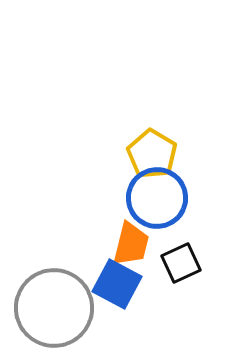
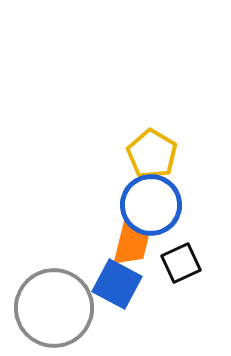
blue circle: moved 6 px left, 7 px down
